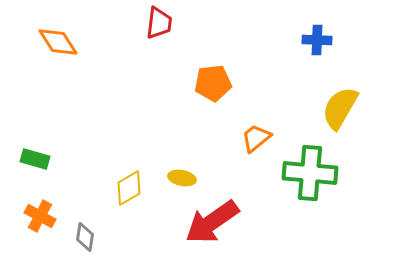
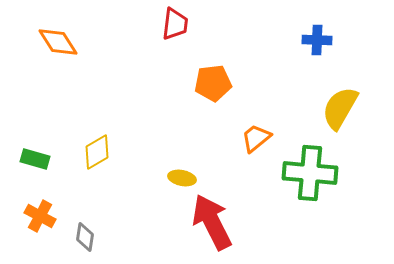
red trapezoid: moved 16 px right, 1 px down
yellow diamond: moved 32 px left, 36 px up
red arrow: rotated 98 degrees clockwise
